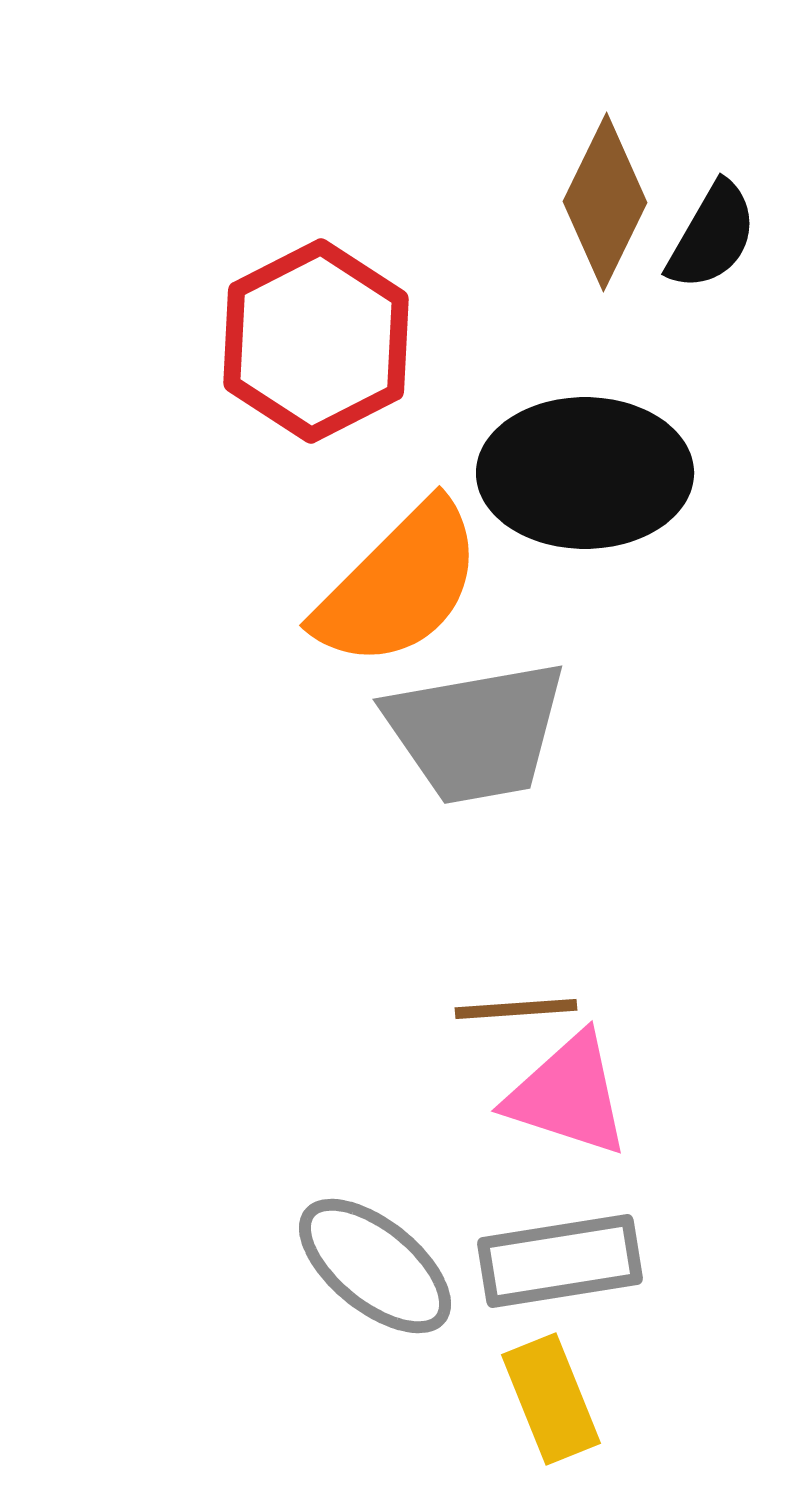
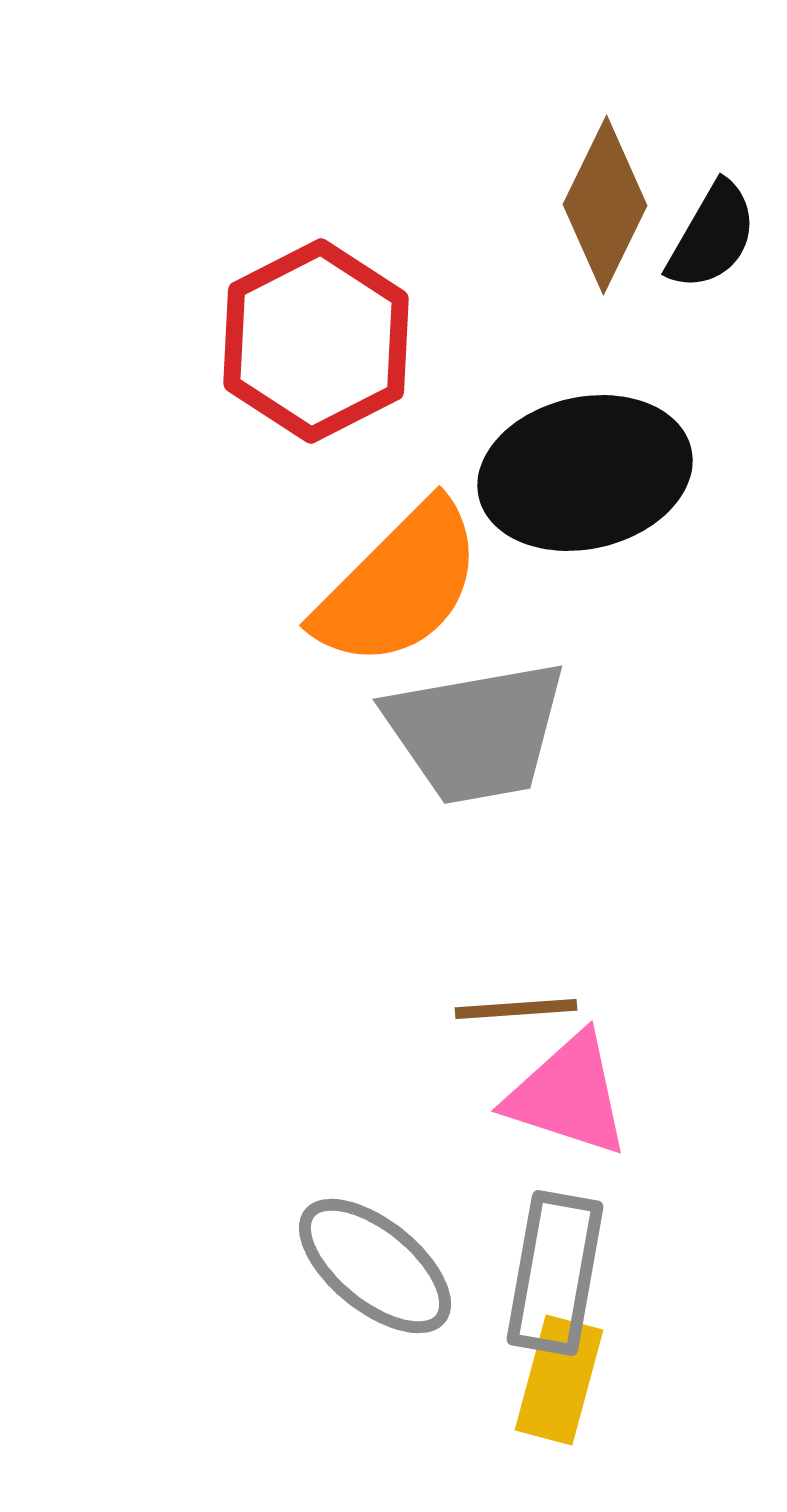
brown diamond: moved 3 px down
black ellipse: rotated 13 degrees counterclockwise
gray rectangle: moved 5 px left, 12 px down; rotated 71 degrees counterclockwise
yellow rectangle: moved 8 px right, 19 px up; rotated 37 degrees clockwise
